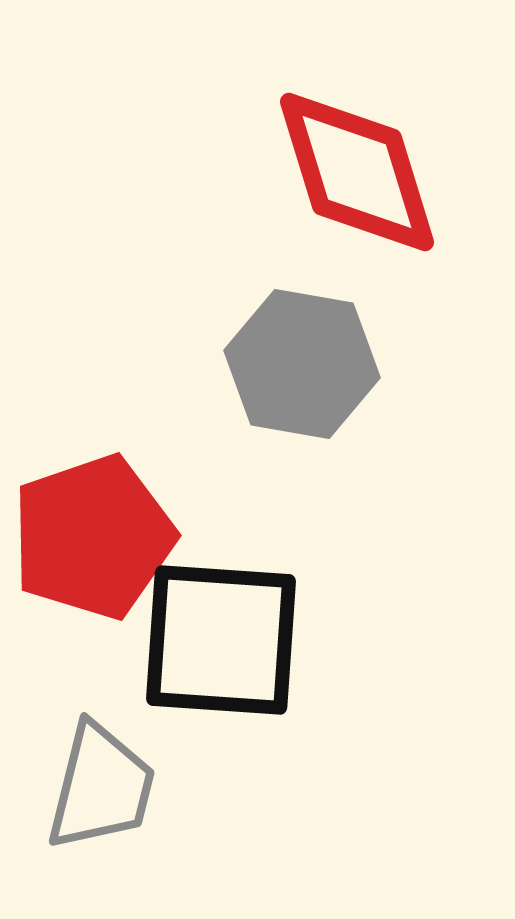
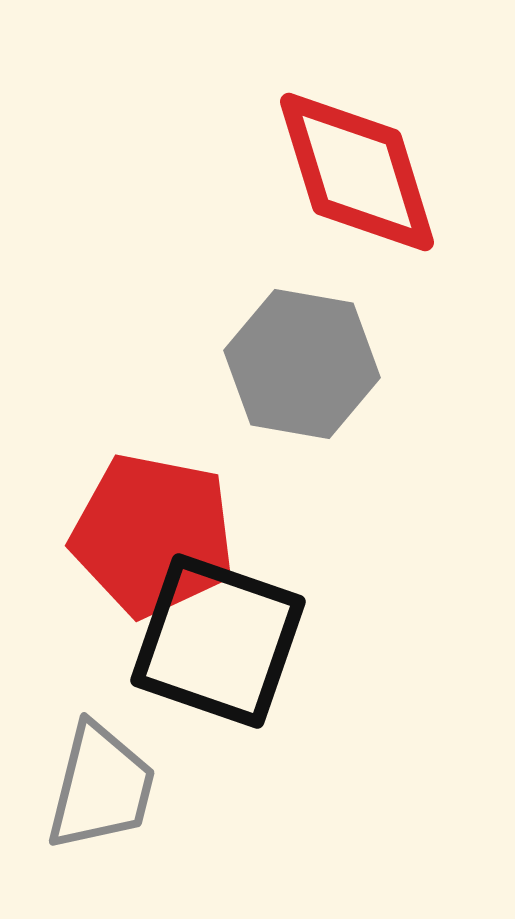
red pentagon: moved 60 px right, 2 px up; rotated 30 degrees clockwise
black square: moved 3 px left, 1 px down; rotated 15 degrees clockwise
